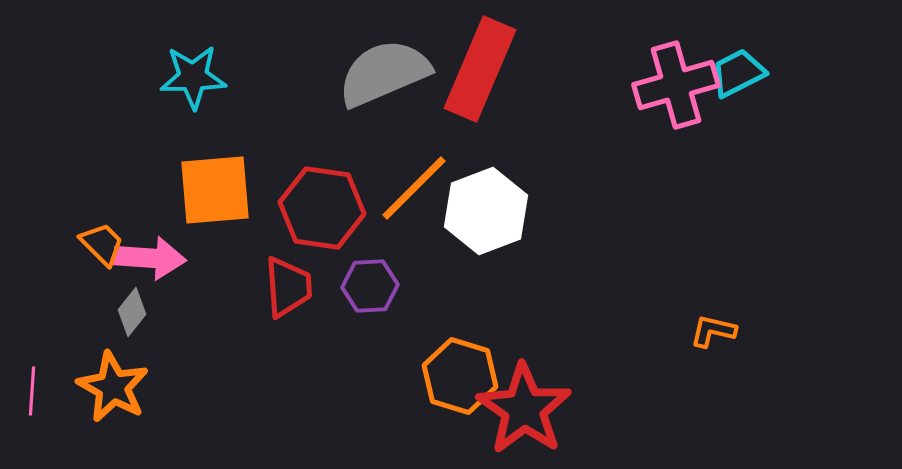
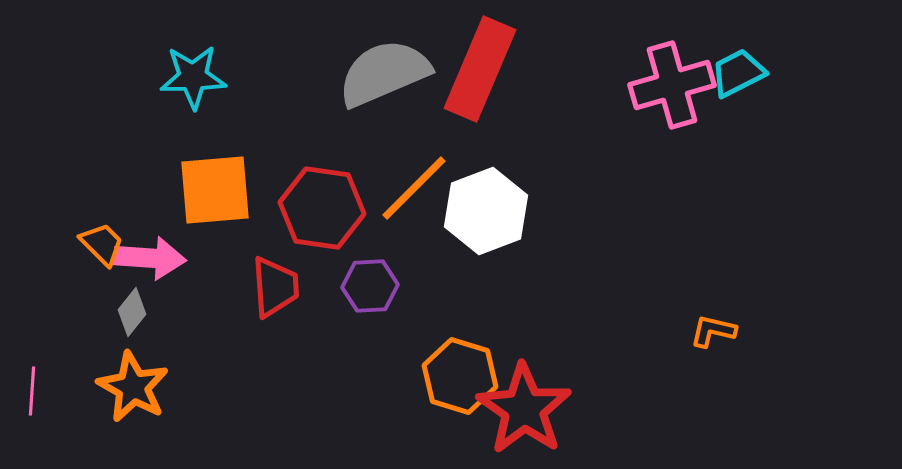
pink cross: moved 4 px left
red trapezoid: moved 13 px left
orange star: moved 20 px right
